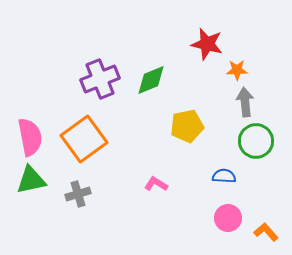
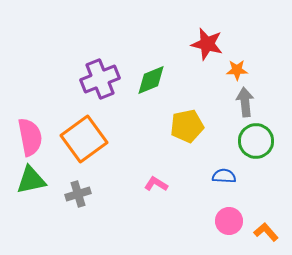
pink circle: moved 1 px right, 3 px down
